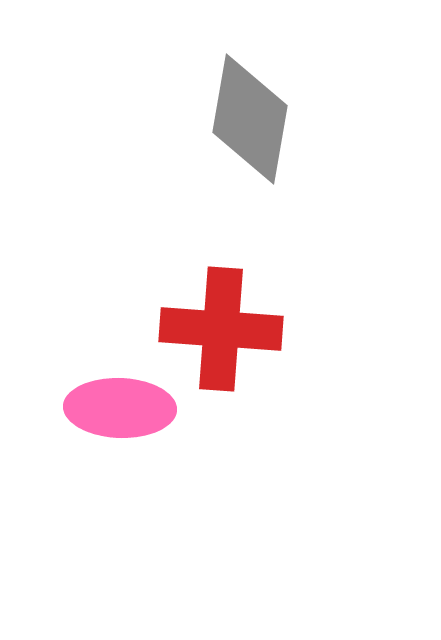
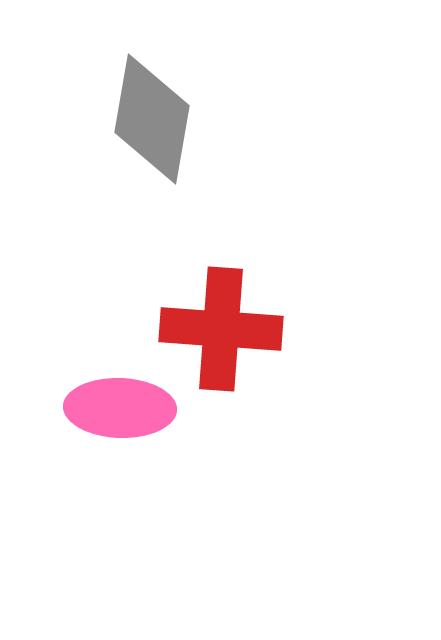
gray diamond: moved 98 px left
